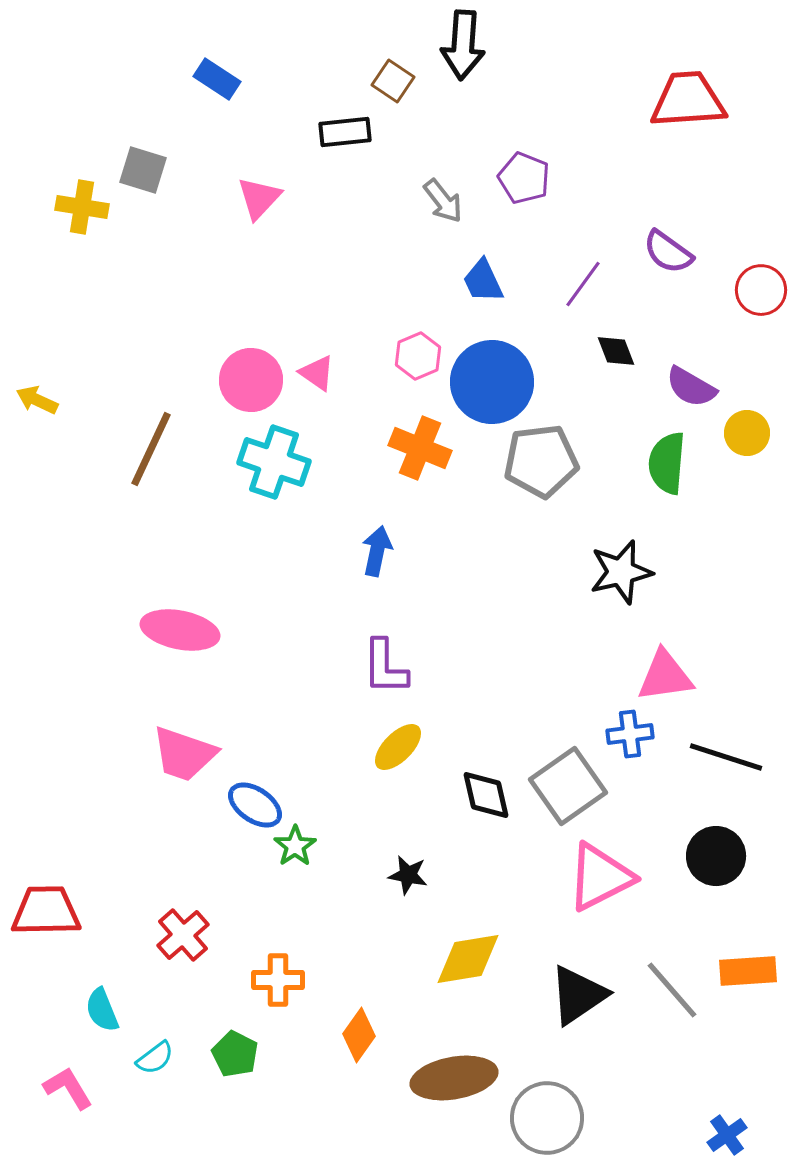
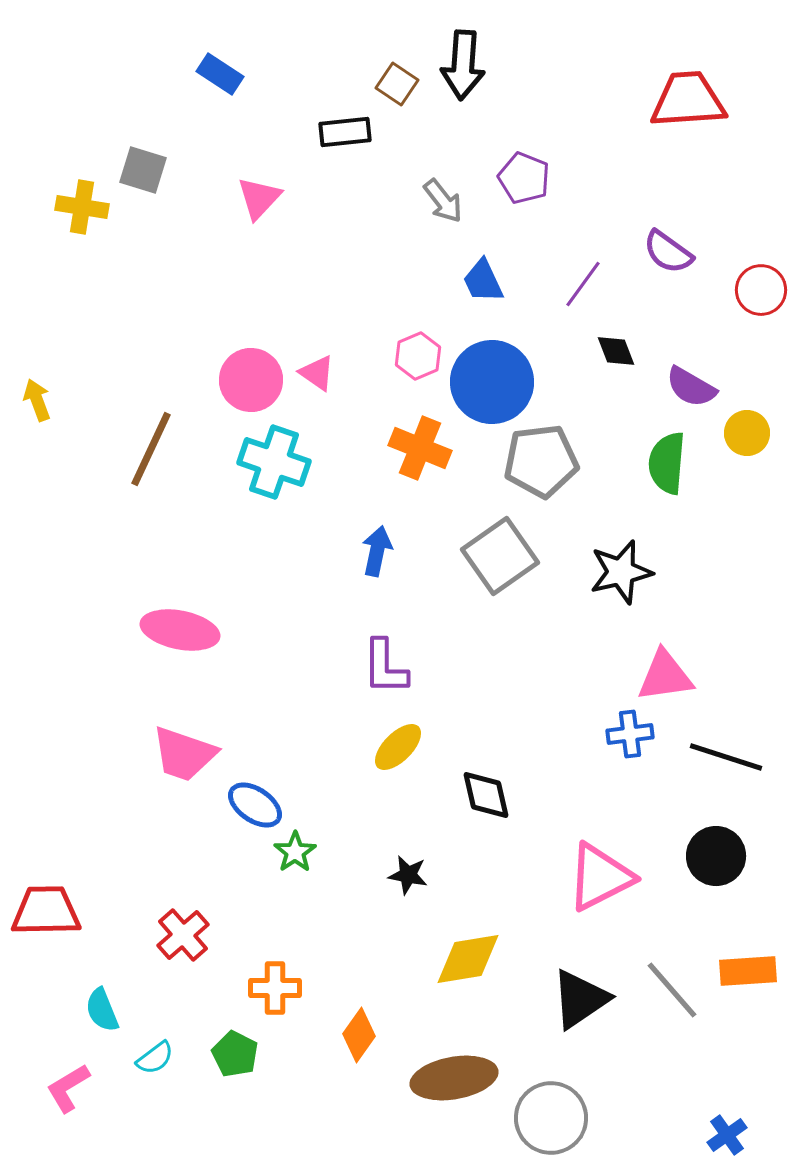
black arrow at (463, 45): moved 20 px down
blue rectangle at (217, 79): moved 3 px right, 5 px up
brown square at (393, 81): moved 4 px right, 3 px down
yellow arrow at (37, 400): rotated 45 degrees clockwise
gray square at (568, 786): moved 68 px left, 230 px up
green star at (295, 846): moved 6 px down
orange cross at (278, 980): moved 3 px left, 8 px down
black triangle at (578, 995): moved 2 px right, 4 px down
pink L-shape at (68, 1088): rotated 90 degrees counterclockwise
gray circle at (547, 1118): moved 4 px right
